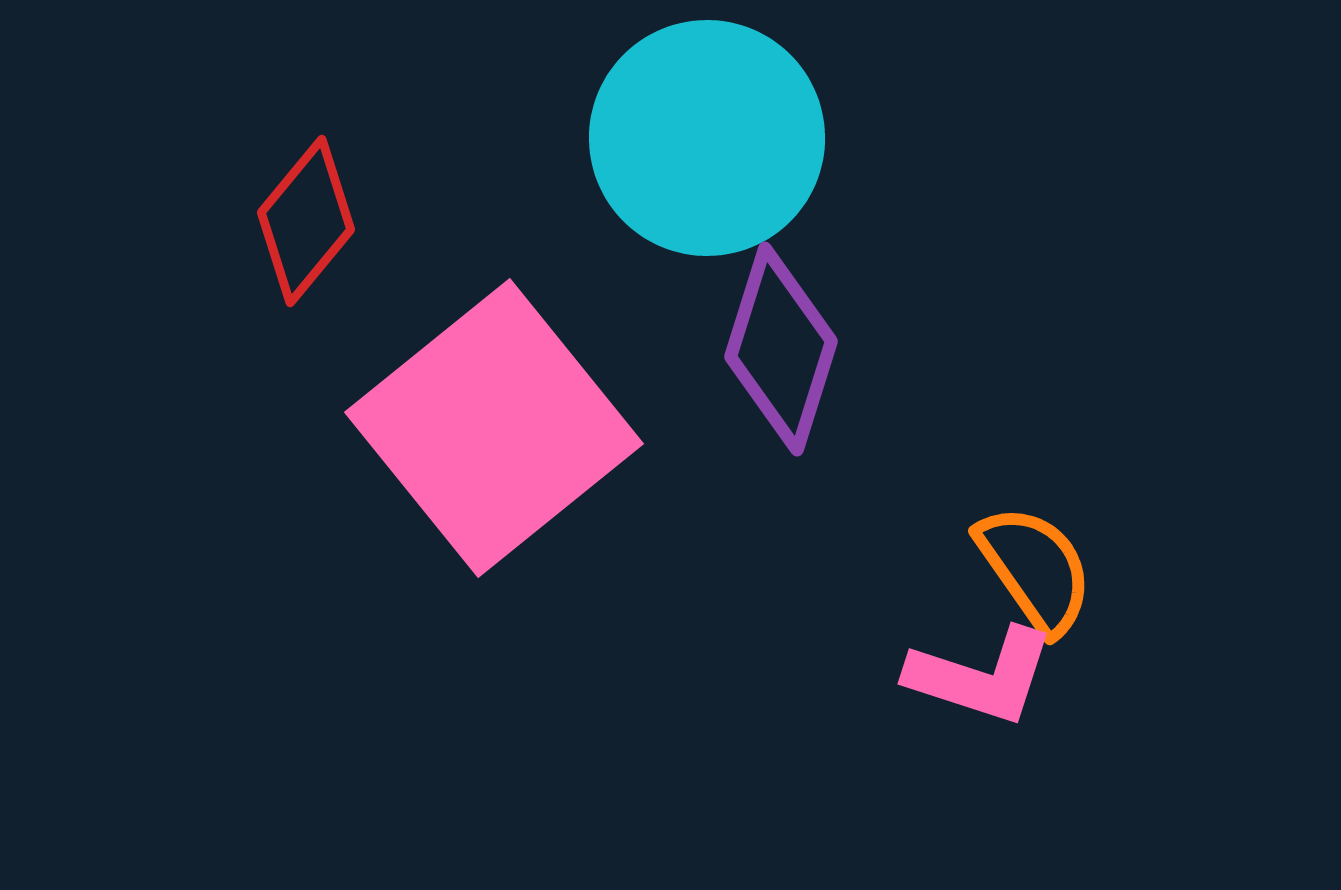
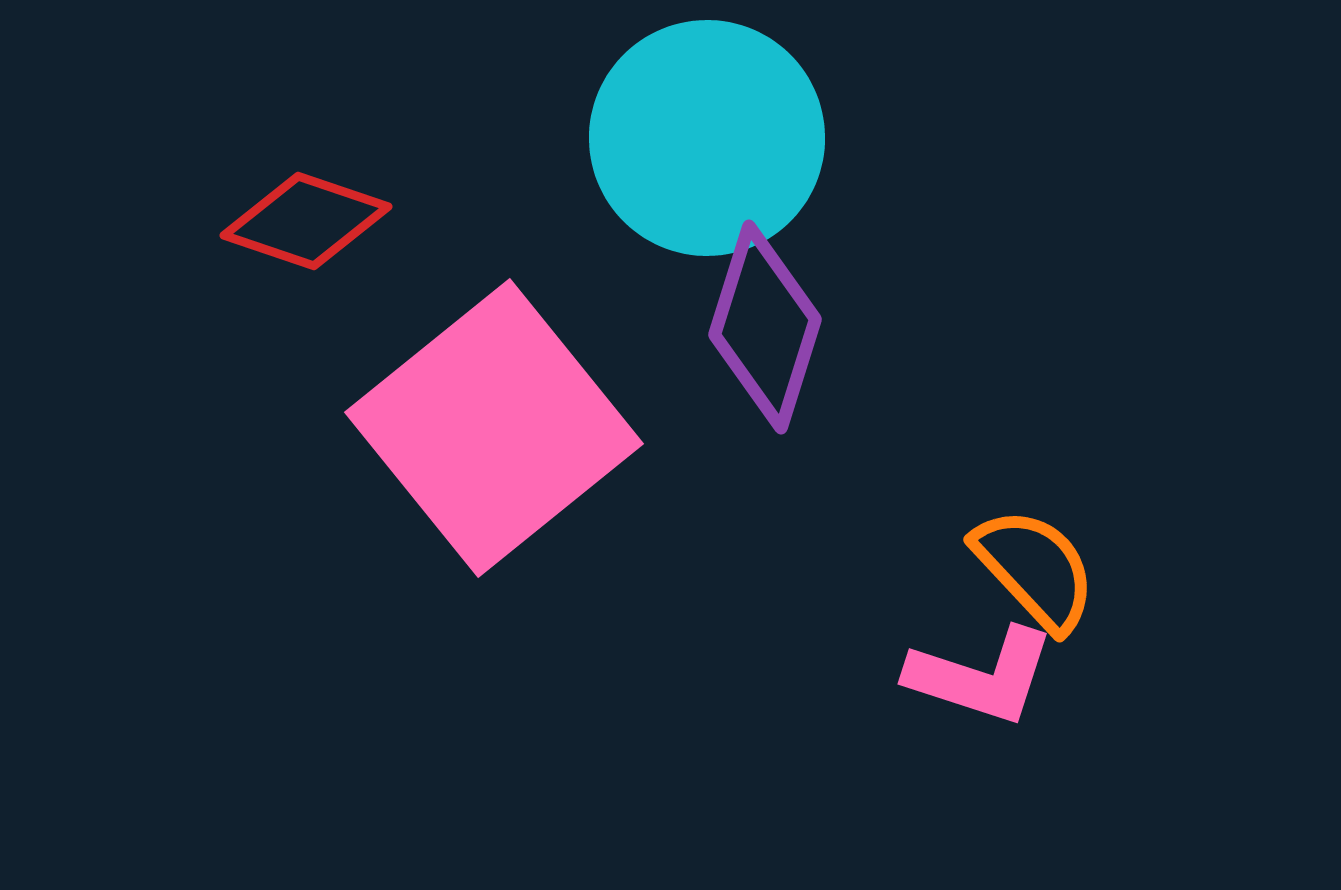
red diamond: rotated 69 degrees clockwise
purple diamond: moved 16 px left, 22 px up
orange semicircle: rotated 8 degrees counterclockwise
